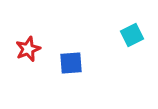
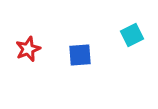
blue square: moved 9 px right, 8 px up
